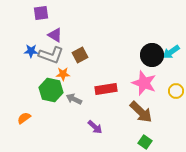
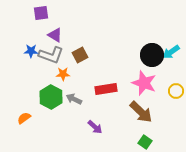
green hexagon: moved 7 px down; rotated 15 degrees clockwise
